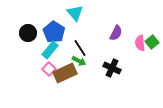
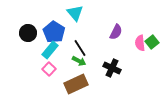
purple semicircle: moved 1 px up
brown rectangle: moved 11 px right, 11 px down
